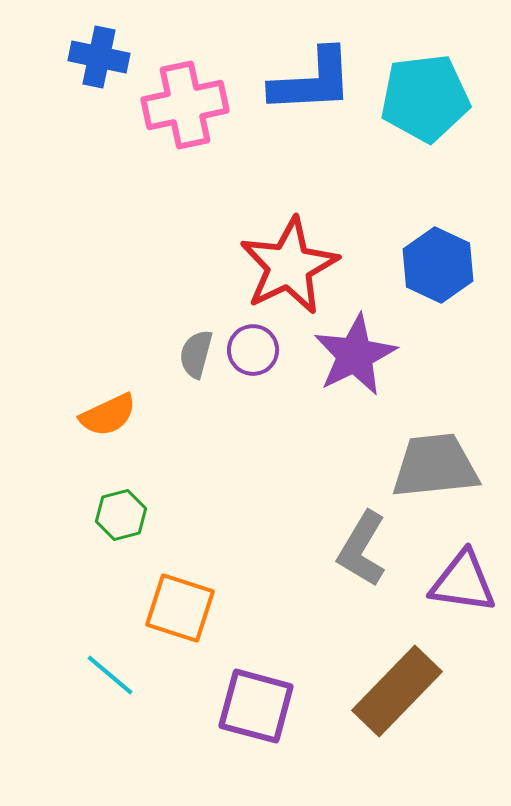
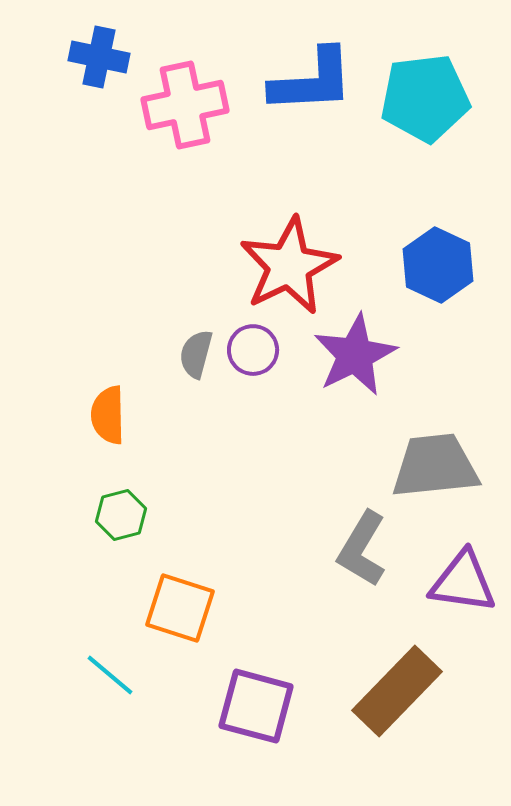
orange semicircle: rotated 114 degrees clockwise
